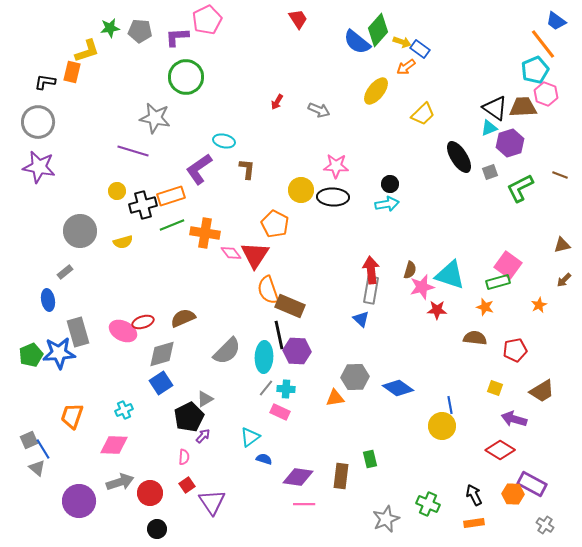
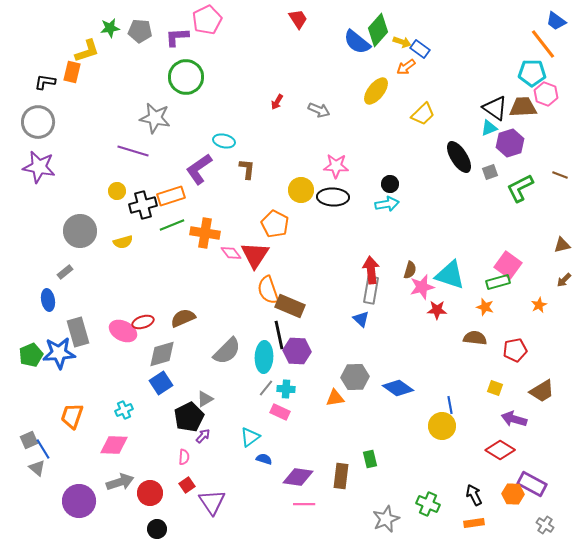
cyan pentagon at (535, 70): moved 3 px left, 3 px down; rotated 24 degrees clockwise
